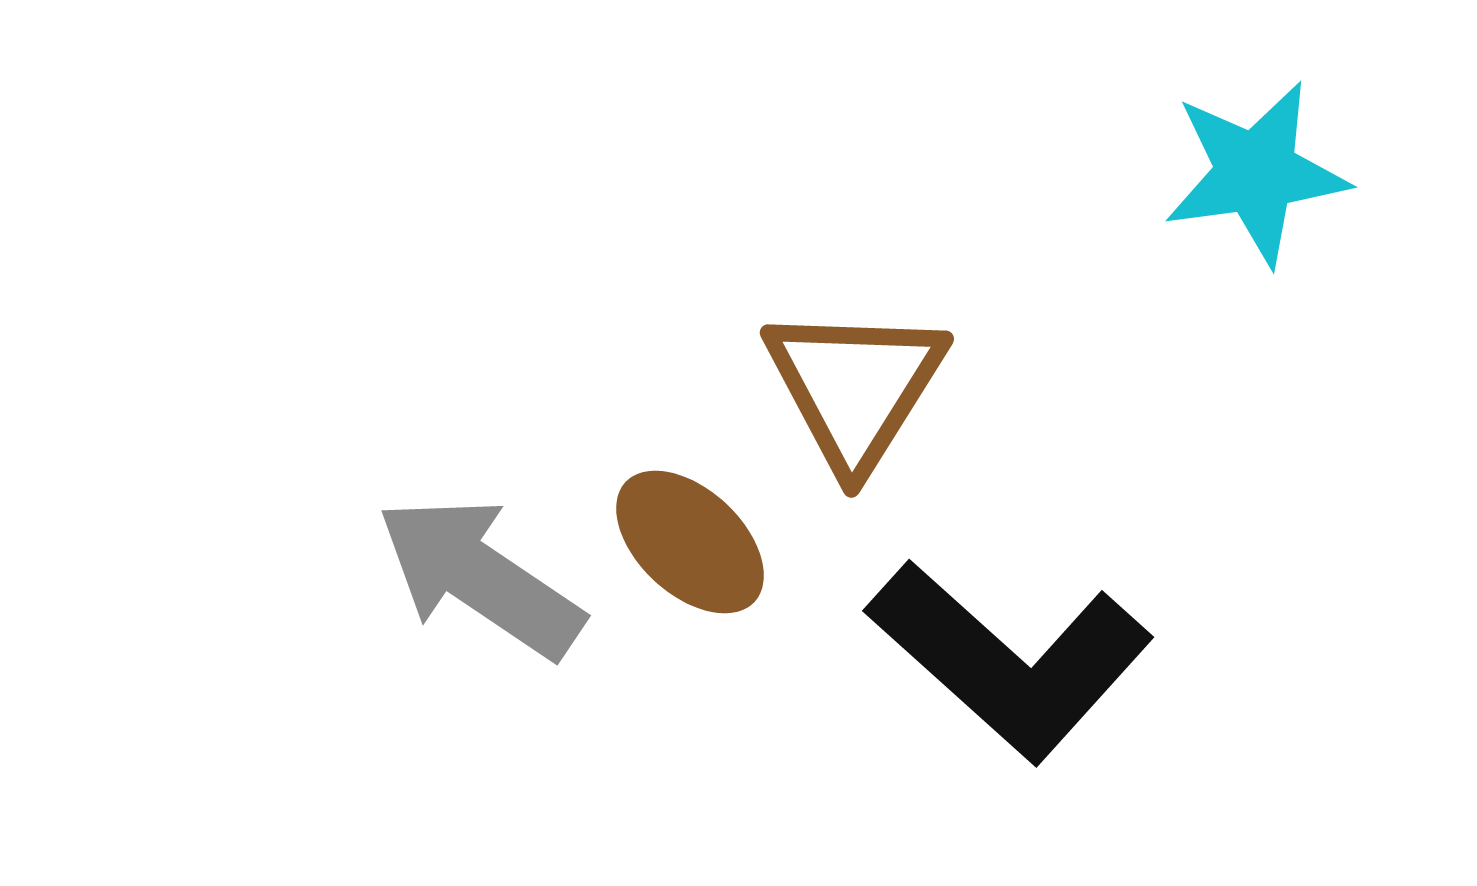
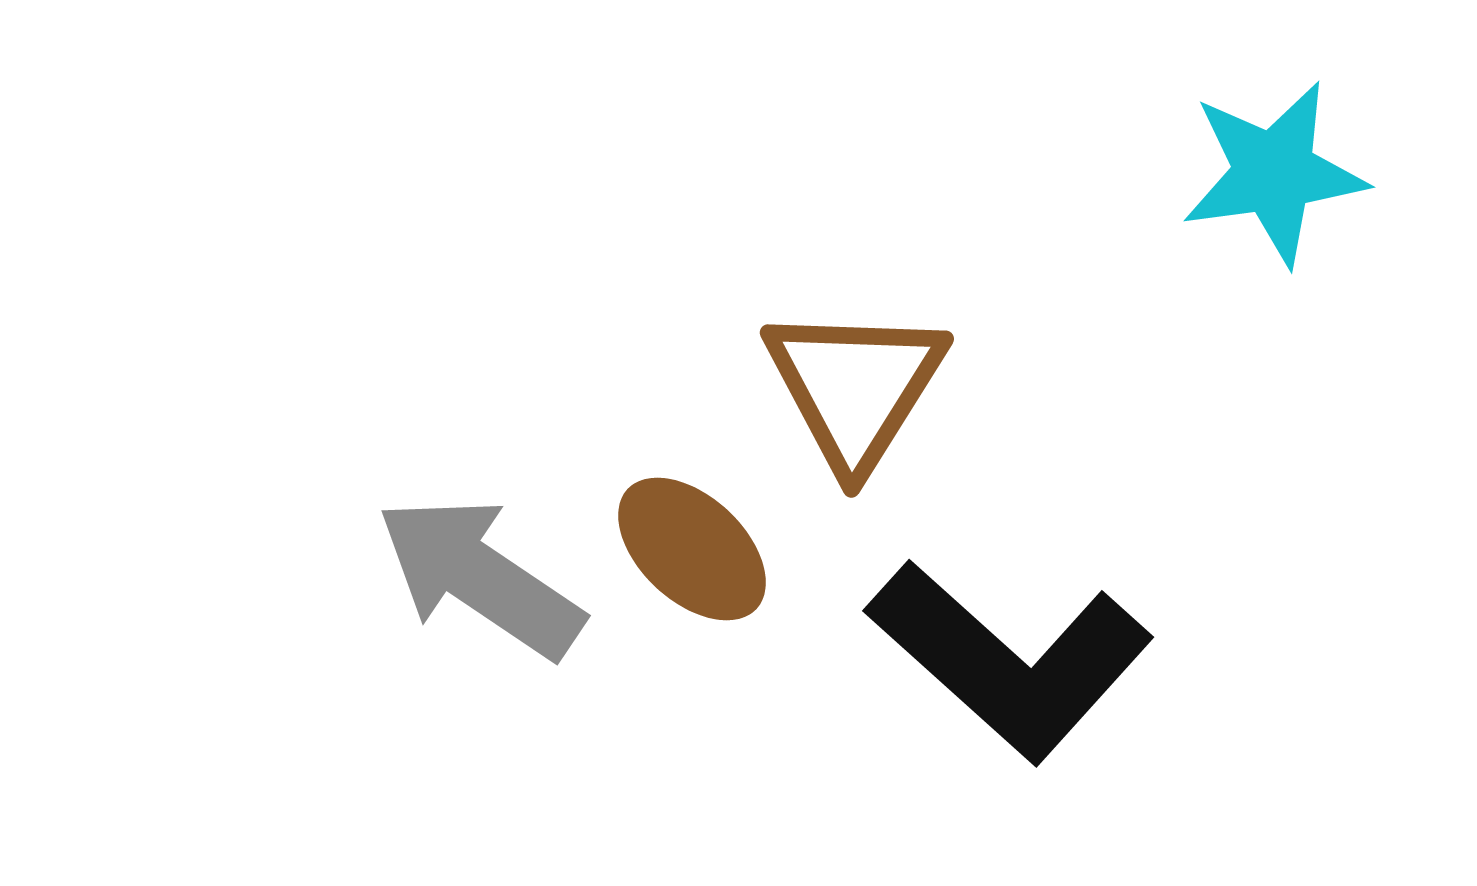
cyan star: moved 18 px right
brown ellipse: moved 2 px right, 7 px down
